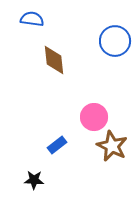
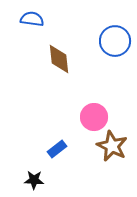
brown diamond: moved 5 px right, 1 px up
blue rectangle: moved 4 px down
